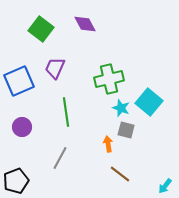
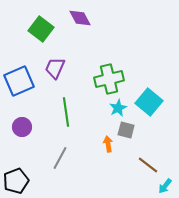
purple diamond: moved 5 px left, 6 px up
cyan star: moved 3 px left; rotated 24 degrees clockwise
brown line: moved 28 px right, 9 px up
